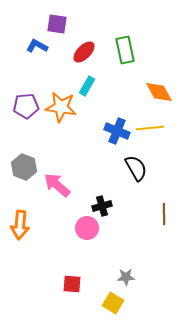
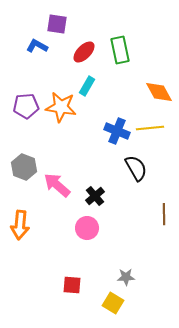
green rectangle: moved 5 px left
black cross: moved 7 px left, 10 px up; rotated 24 degrees counterclockwise
red square: moved 1 px down
